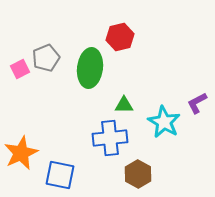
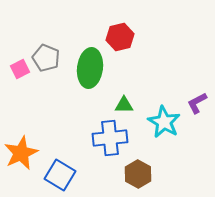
gray pentagon: rotated 28 degrees counterclockwise
blue square: rotated 20 degrees clockwise
